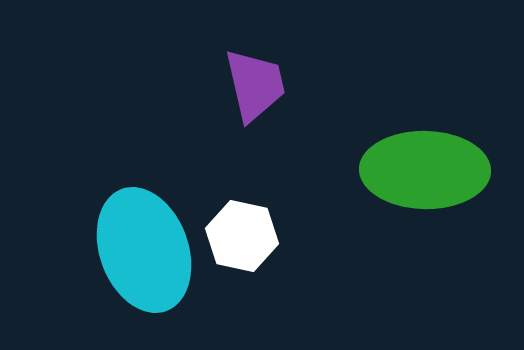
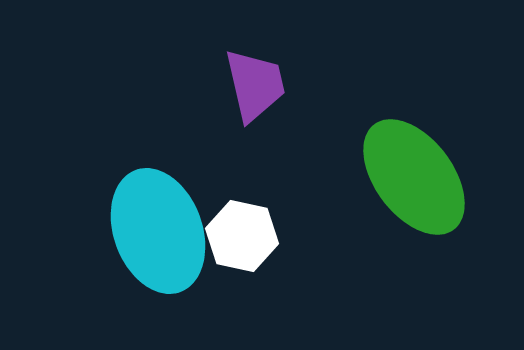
green ellipse: moved 11 px left, 7 px down; rotated 52 degrees clockwise
cyan ellipse: moved 14 px right, 19 px up
